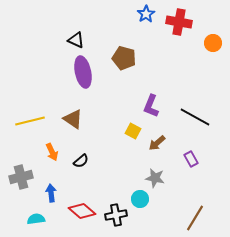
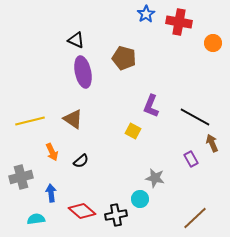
brown arrow: moved 55 px right; rotated 108 degrees clockwise
brown line: rotated 16 degrees clockwise
